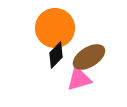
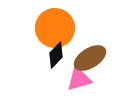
brown ellipse: moved 1 px right, 1 px down
